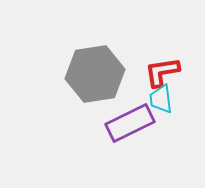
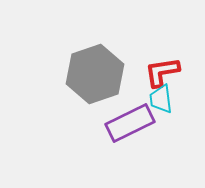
gray hexagon: rotated 10 degrees counterclockwise
